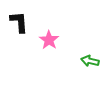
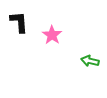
pink star: moved 3 px right, 5 px up
